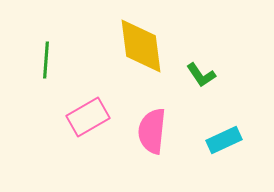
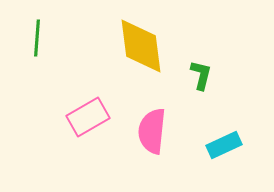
green line: moved 9 px left, 22 px up
green L-shape: rotated 132 degrees counterclockwise
cyan rectangle: moved 5 px down
